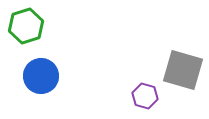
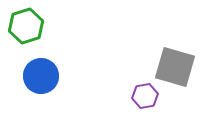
gray square: moved 8 px left, 3 px up
purple hexagon: rotated 25 degrees counterclockwise
